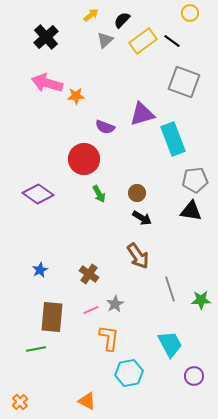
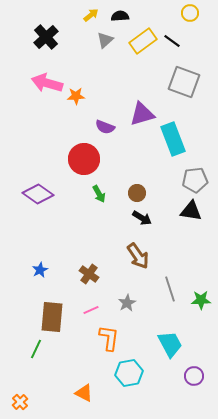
black semicircle: moved 2 px left, 4 px up; rotated 42 degrees clockwise
gray star: moved 12 px right, 1 px up
green line: rotated 54 degrees counterclockwise
orange triangle: moved 3 px left, 8 px up
